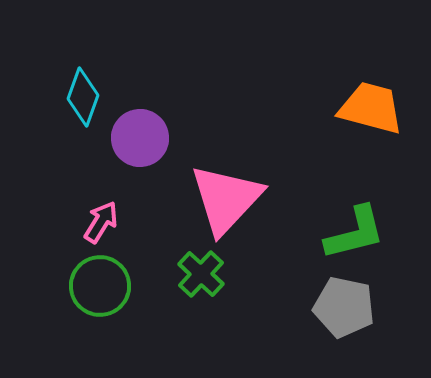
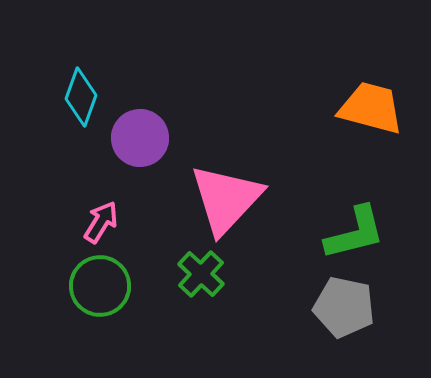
cyan diamond: moved 2 px left
